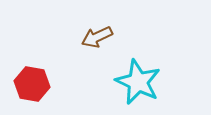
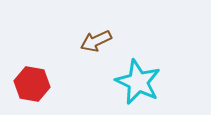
brown arrow: moved 1 px left, 4 px down
